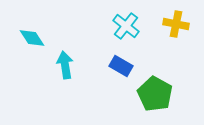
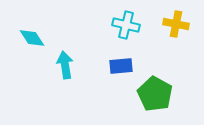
cyan cross: moved 1 px up; rotated 24 degrees counterclockwise
blue rectangle: rotated 35 degrees counterclockwise
